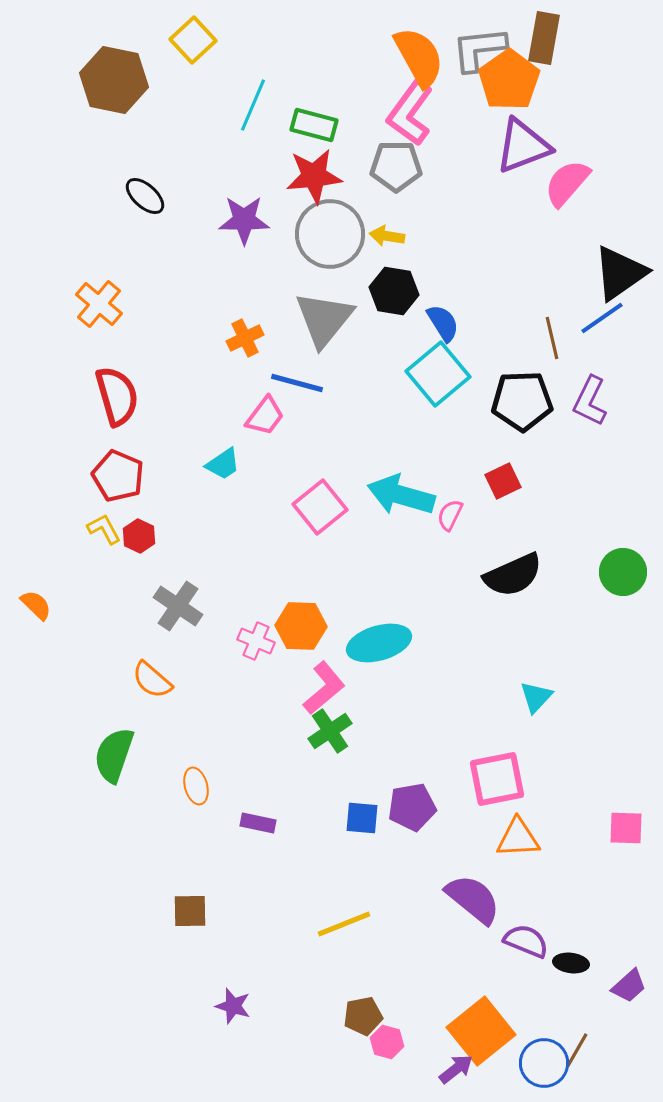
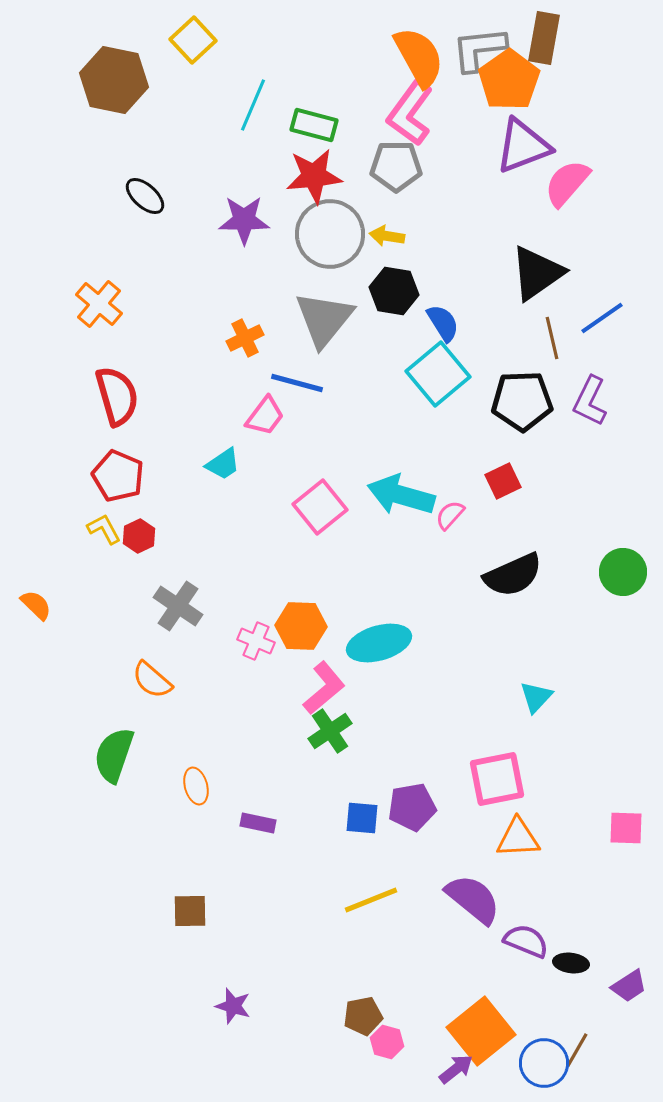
black triangle at (620, 273): moved 83 px left
pink semicircle at (450, 515): rotated 16 degrees clockwise
red hexagon at (139, 536): rotated 8 degrees clockwise
yellow line at (344, 924): moved 27 px right, 24 px up
purple trapezoid at (629, 986): rotated 9 degrees clockwise
